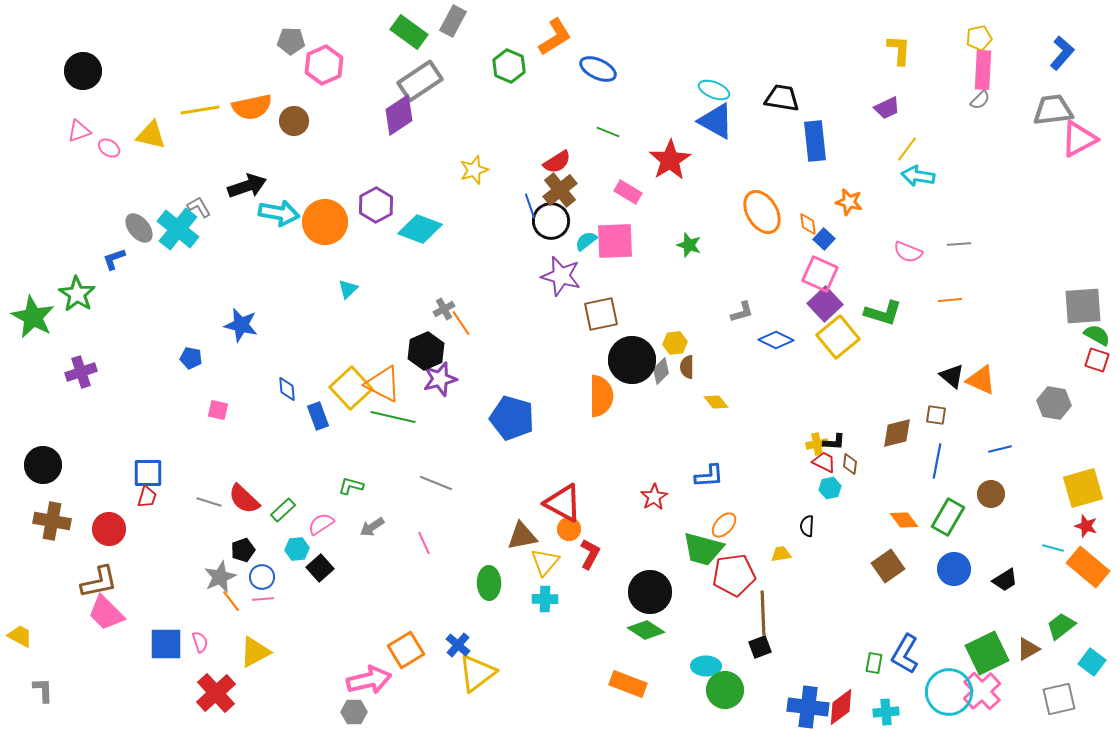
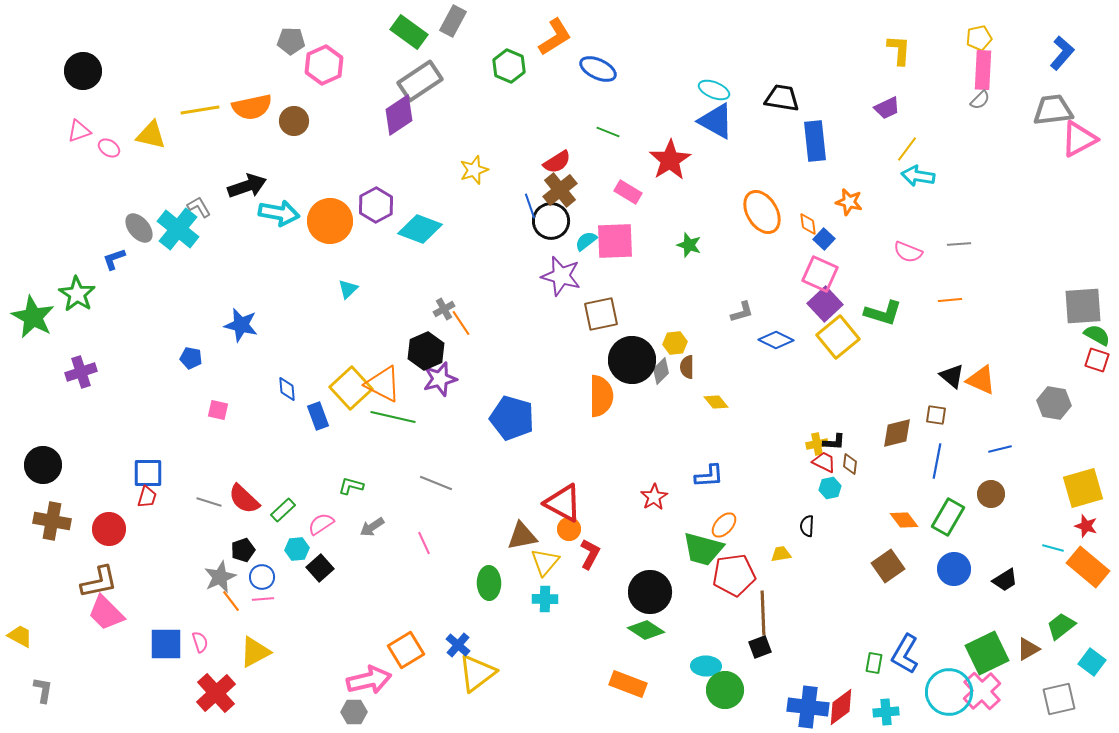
orange circle at (325, 222): moved 5 px right, 1 px up
gray L-shape at (43, 690): rotated 12 degrees clockwise
